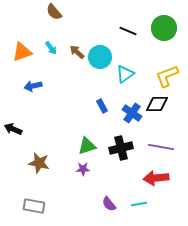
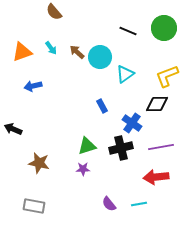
blue cross: moved 10 px down
purple line: rotated 20 degrees counterclockwise
red arrow: moved 1 px up
